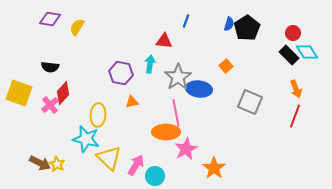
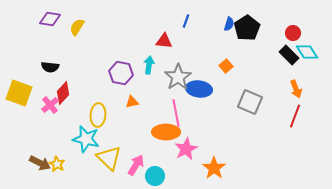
cyan arrow: moved 1 px left, 1 px down
